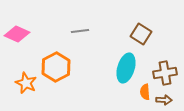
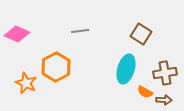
cyan ellipse: moved 1 px down
orange semicircle: rotated 56 degrees counterclockwise
